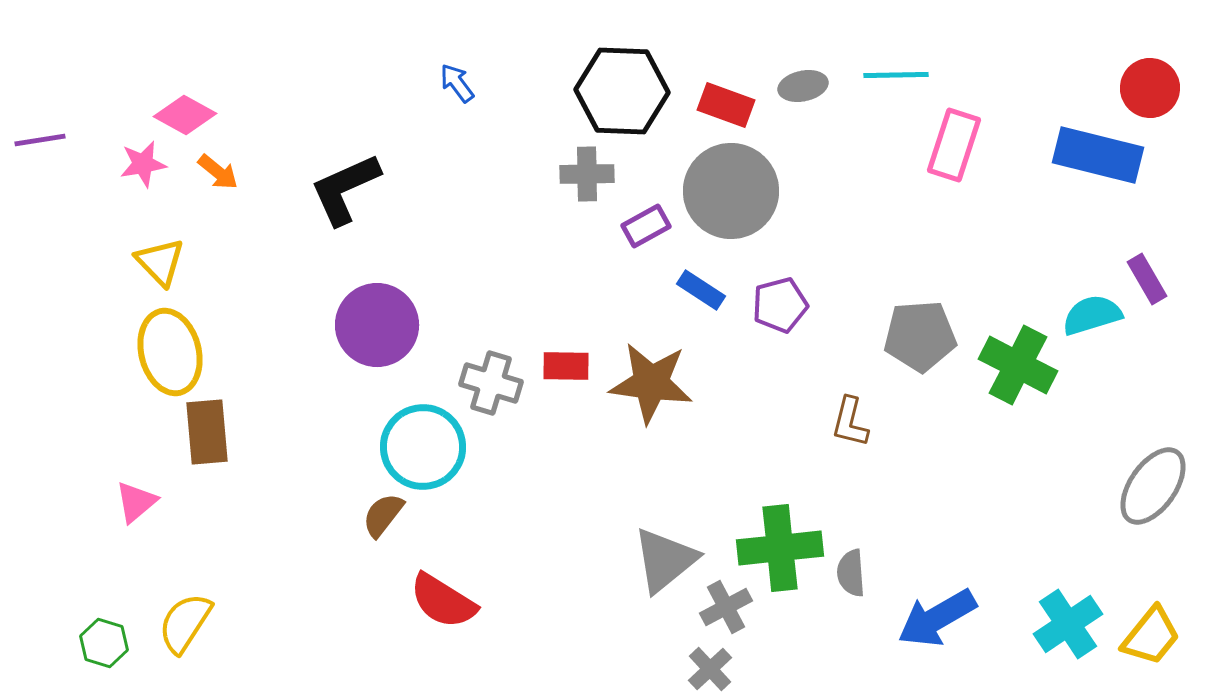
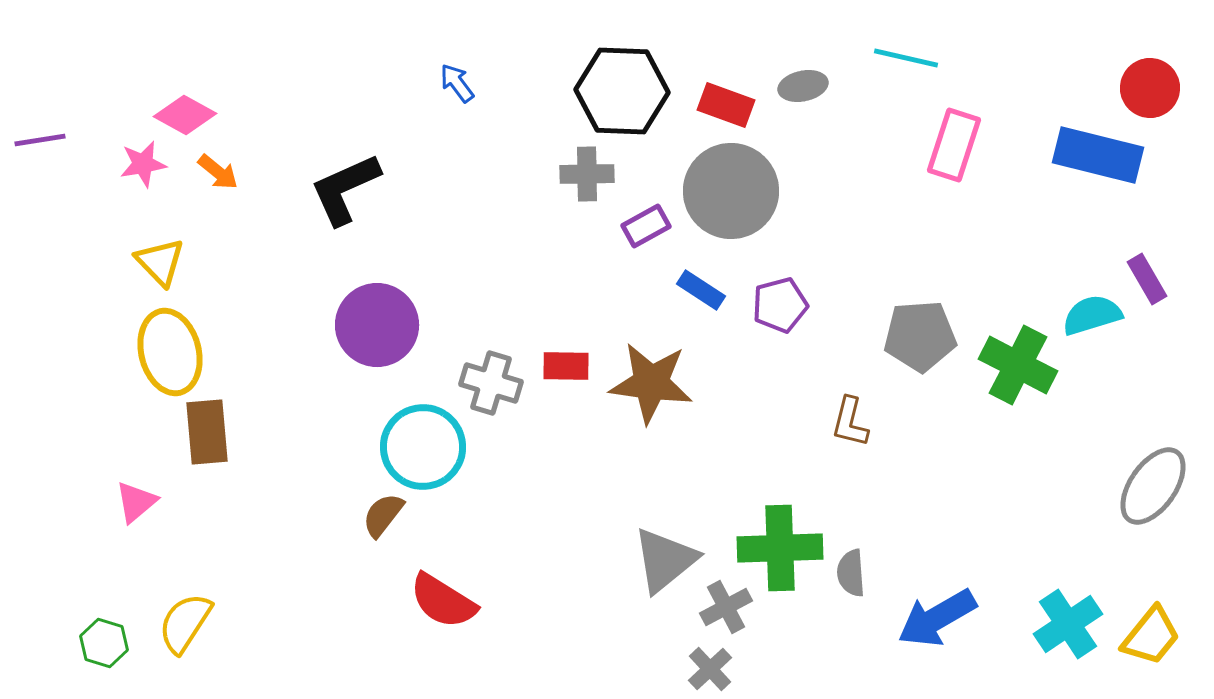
cyan line at (896, 75): moved 10 px right, 17 px up; rotated 14 degrees clockwise
green cross at (780, 548): rotated 4 degrees clockwise
